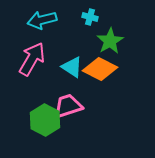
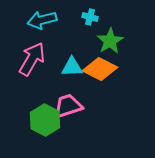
cyan triangle: rotated 35 degrees counterclockwise
